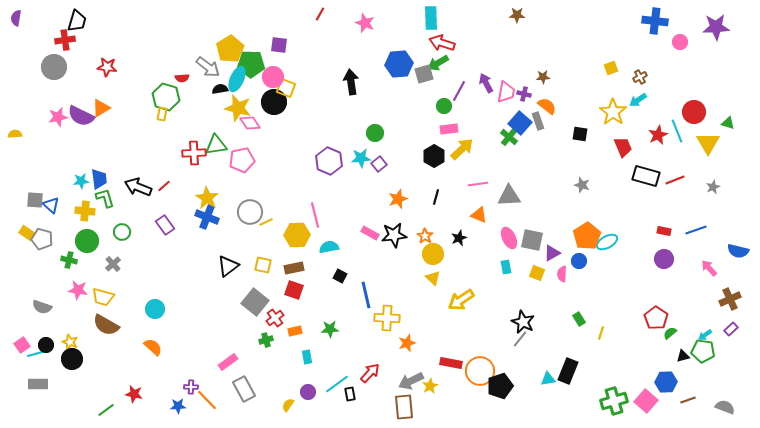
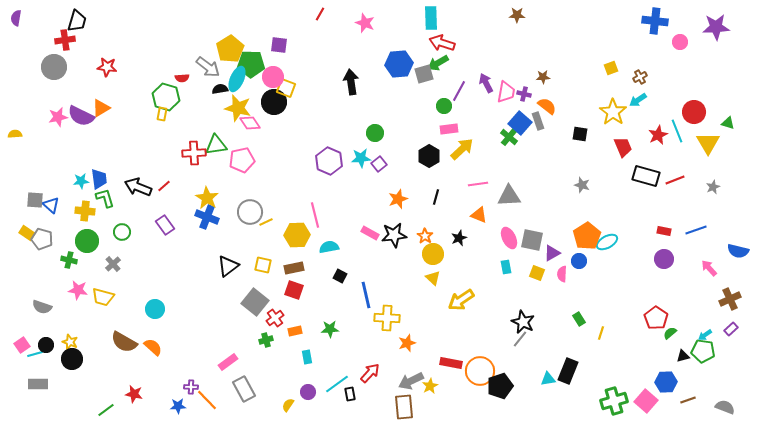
black hexagon at (434, 156): moved 5 px left
brown semicircle at (106, 325): moved 18 px right, 17 px down
